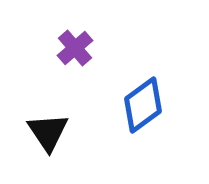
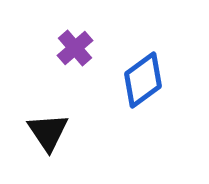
blue diamond: moved 25 px up
